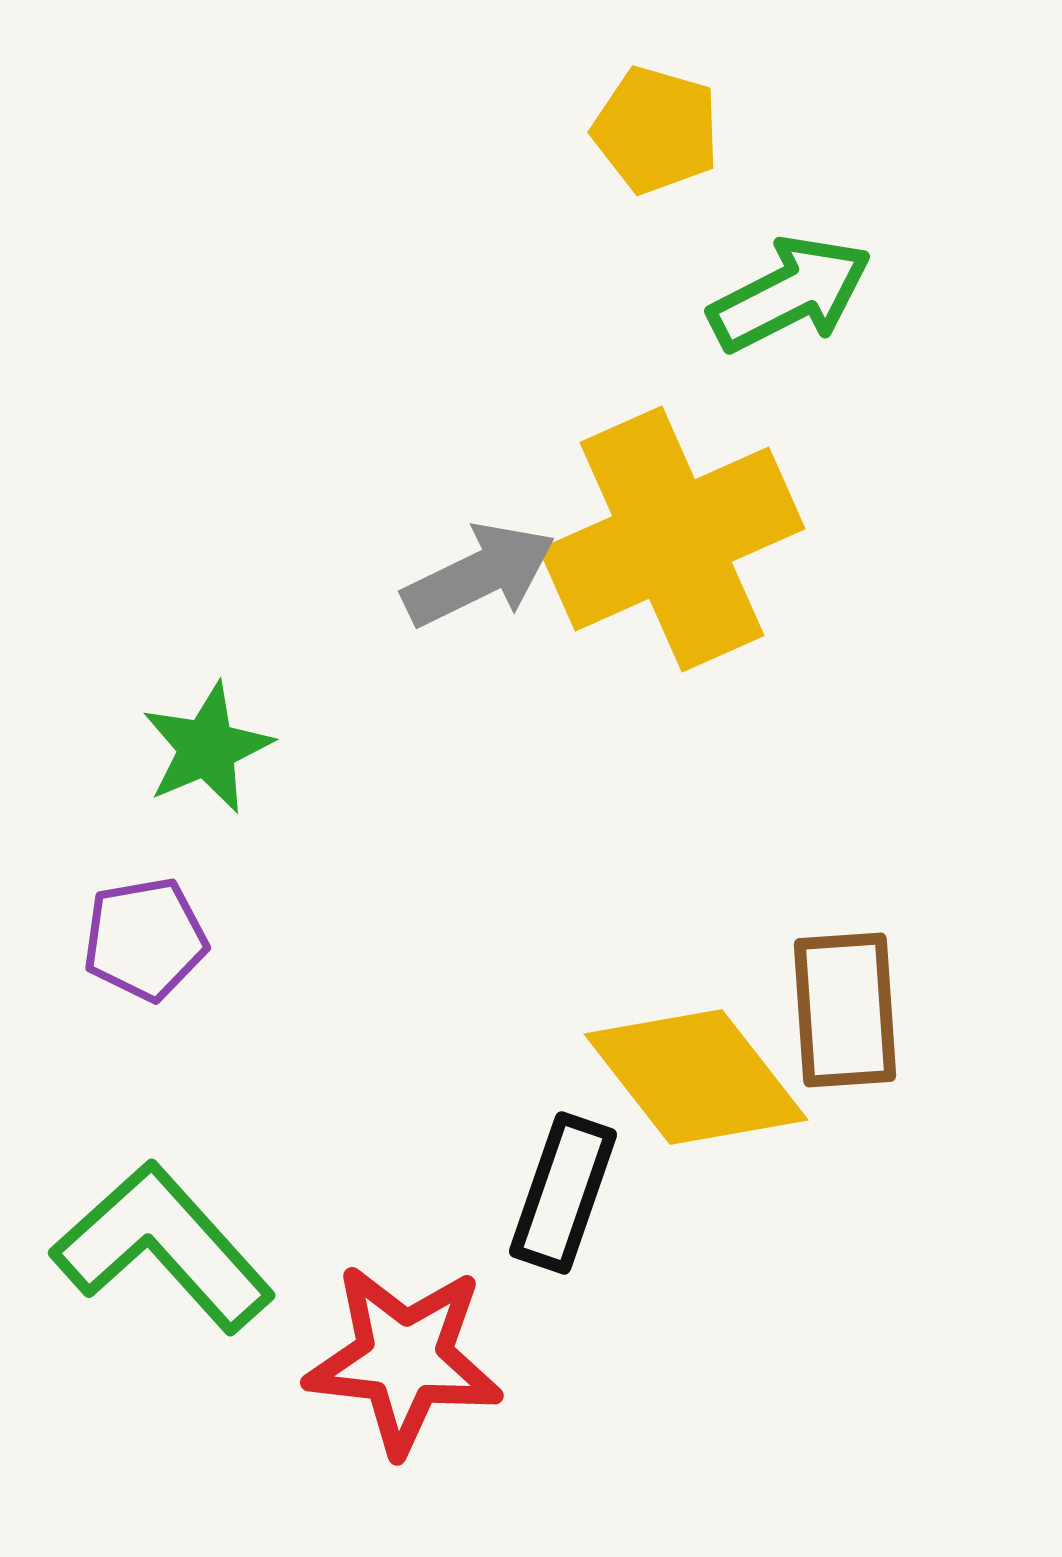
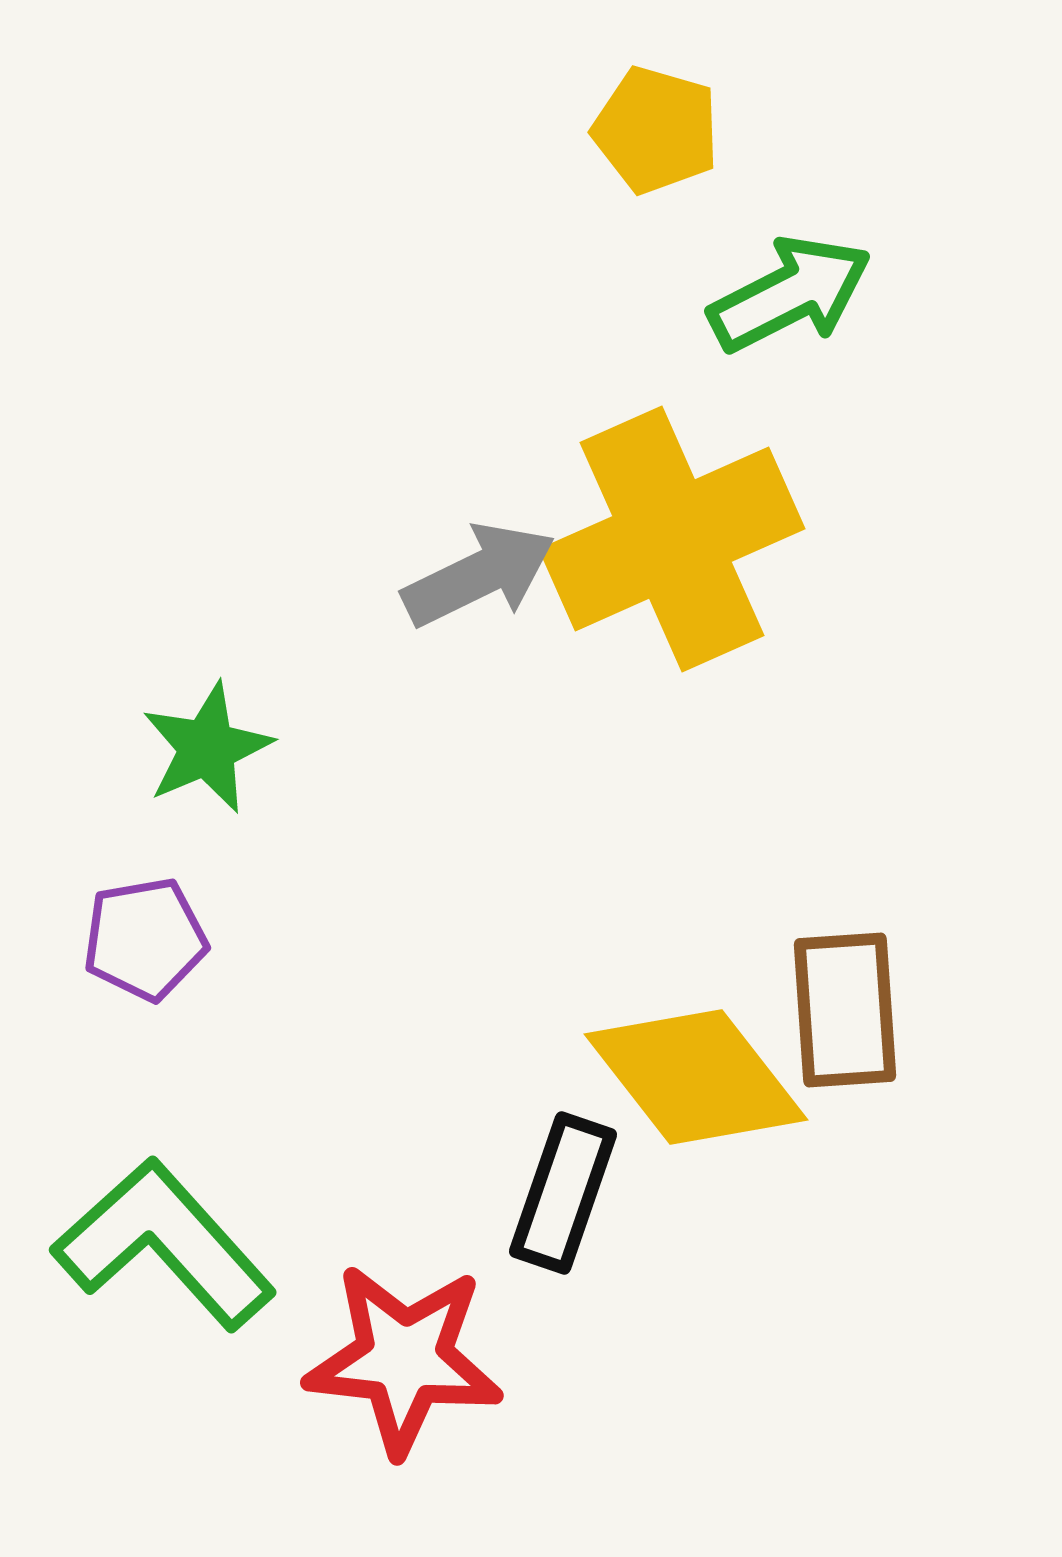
green L-shape: moved 1 px right, 3 px up
